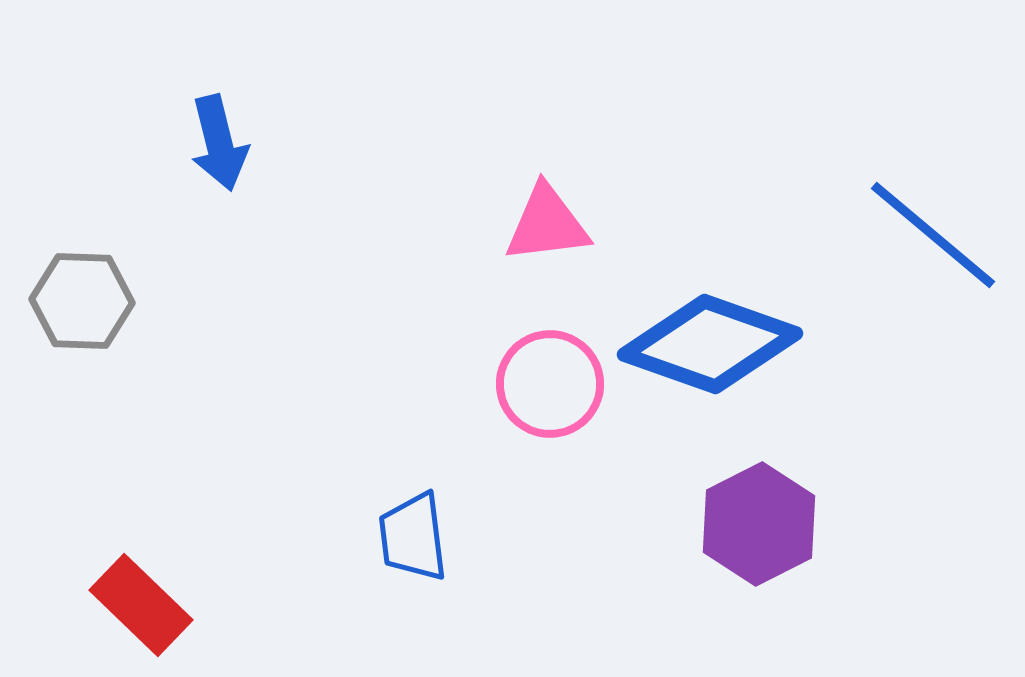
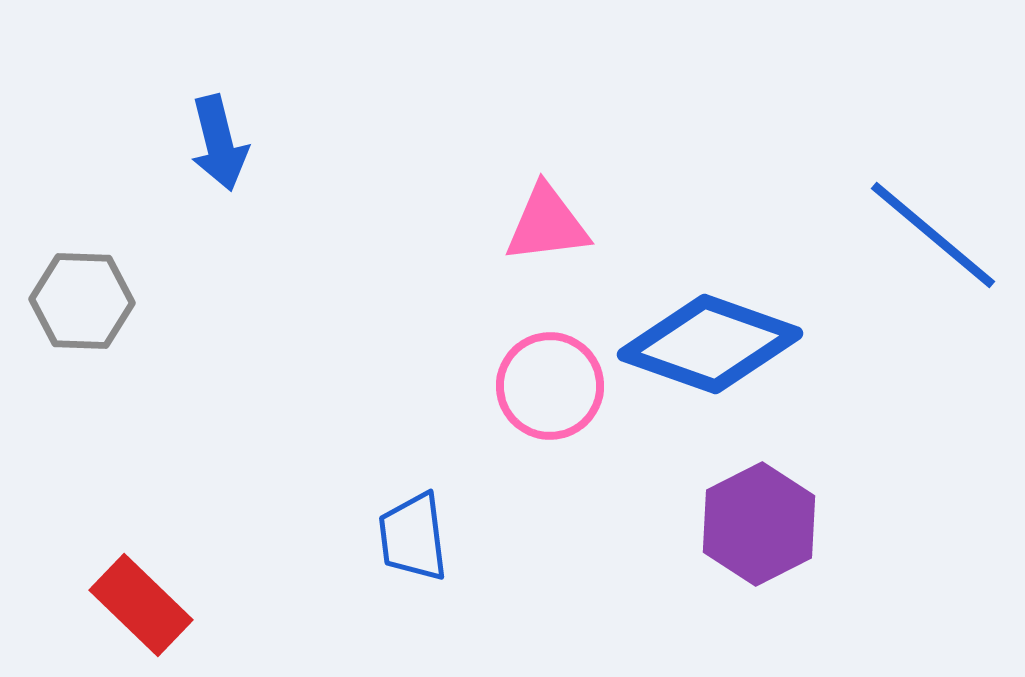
pink circle: moved 2 px down
